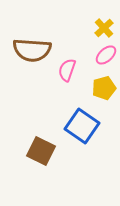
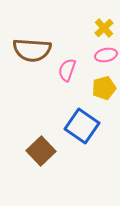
pink ellipse: rotated 30 degrees clockwise
brown square: rotated 20 degrees clockwise
